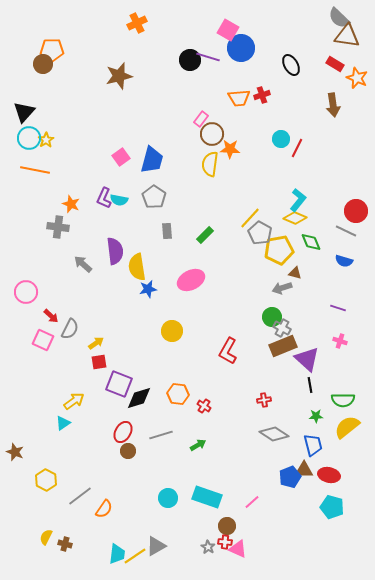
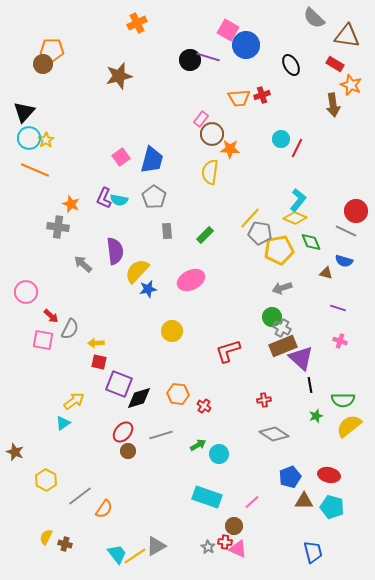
gray semicircle at (339, 18): moved 25 px left
blue circle at (241, 48): moved 5 px right, 3 px up
orange star at (357, 78): moved 6 px left, 7 px down
yellow semicircle at (210, 164): moved 8 px down
orange line at (35, 170): rotated 12 degrees clockwise
gray pentagon at (260, 233): rotated 20 degrees counterclockwise
yellow semicircle at (137, 267): moved 4 px down; rotated 52 degrees clockwise
brown triangle at (295, 273): moved 31 px right
pink square at (43, 340): rotated 15 degrees counterclockwise
yellow arrow at (96, 343): rotated 147 degrees counterclockwise
red L-shape at (228, 351): rotated 44 degrees clockwise
purple triangle at (307, 359): moved 6 px left, 1 px up
red square at (99, 362): rotated 21 degrees clockwise
green star at (316, 416): rotated 16 degrees counterclockwise
yellow semicircle at (347, 427): moved 2 px right, 1 px up
red ellipse at (123, 432): rotated 10 degrees clockwise
blue trapezoid at (313, 445): moved 107 px down
brown triangle at (304, 470): moved 31 px down
cyan circle at (168, 498): moved 51 px right, 44 px up
brown circle at (227, 526): moved 7 px right
cyan trapezoid at (117, 554): rotated 45 degrees counterclockwise
